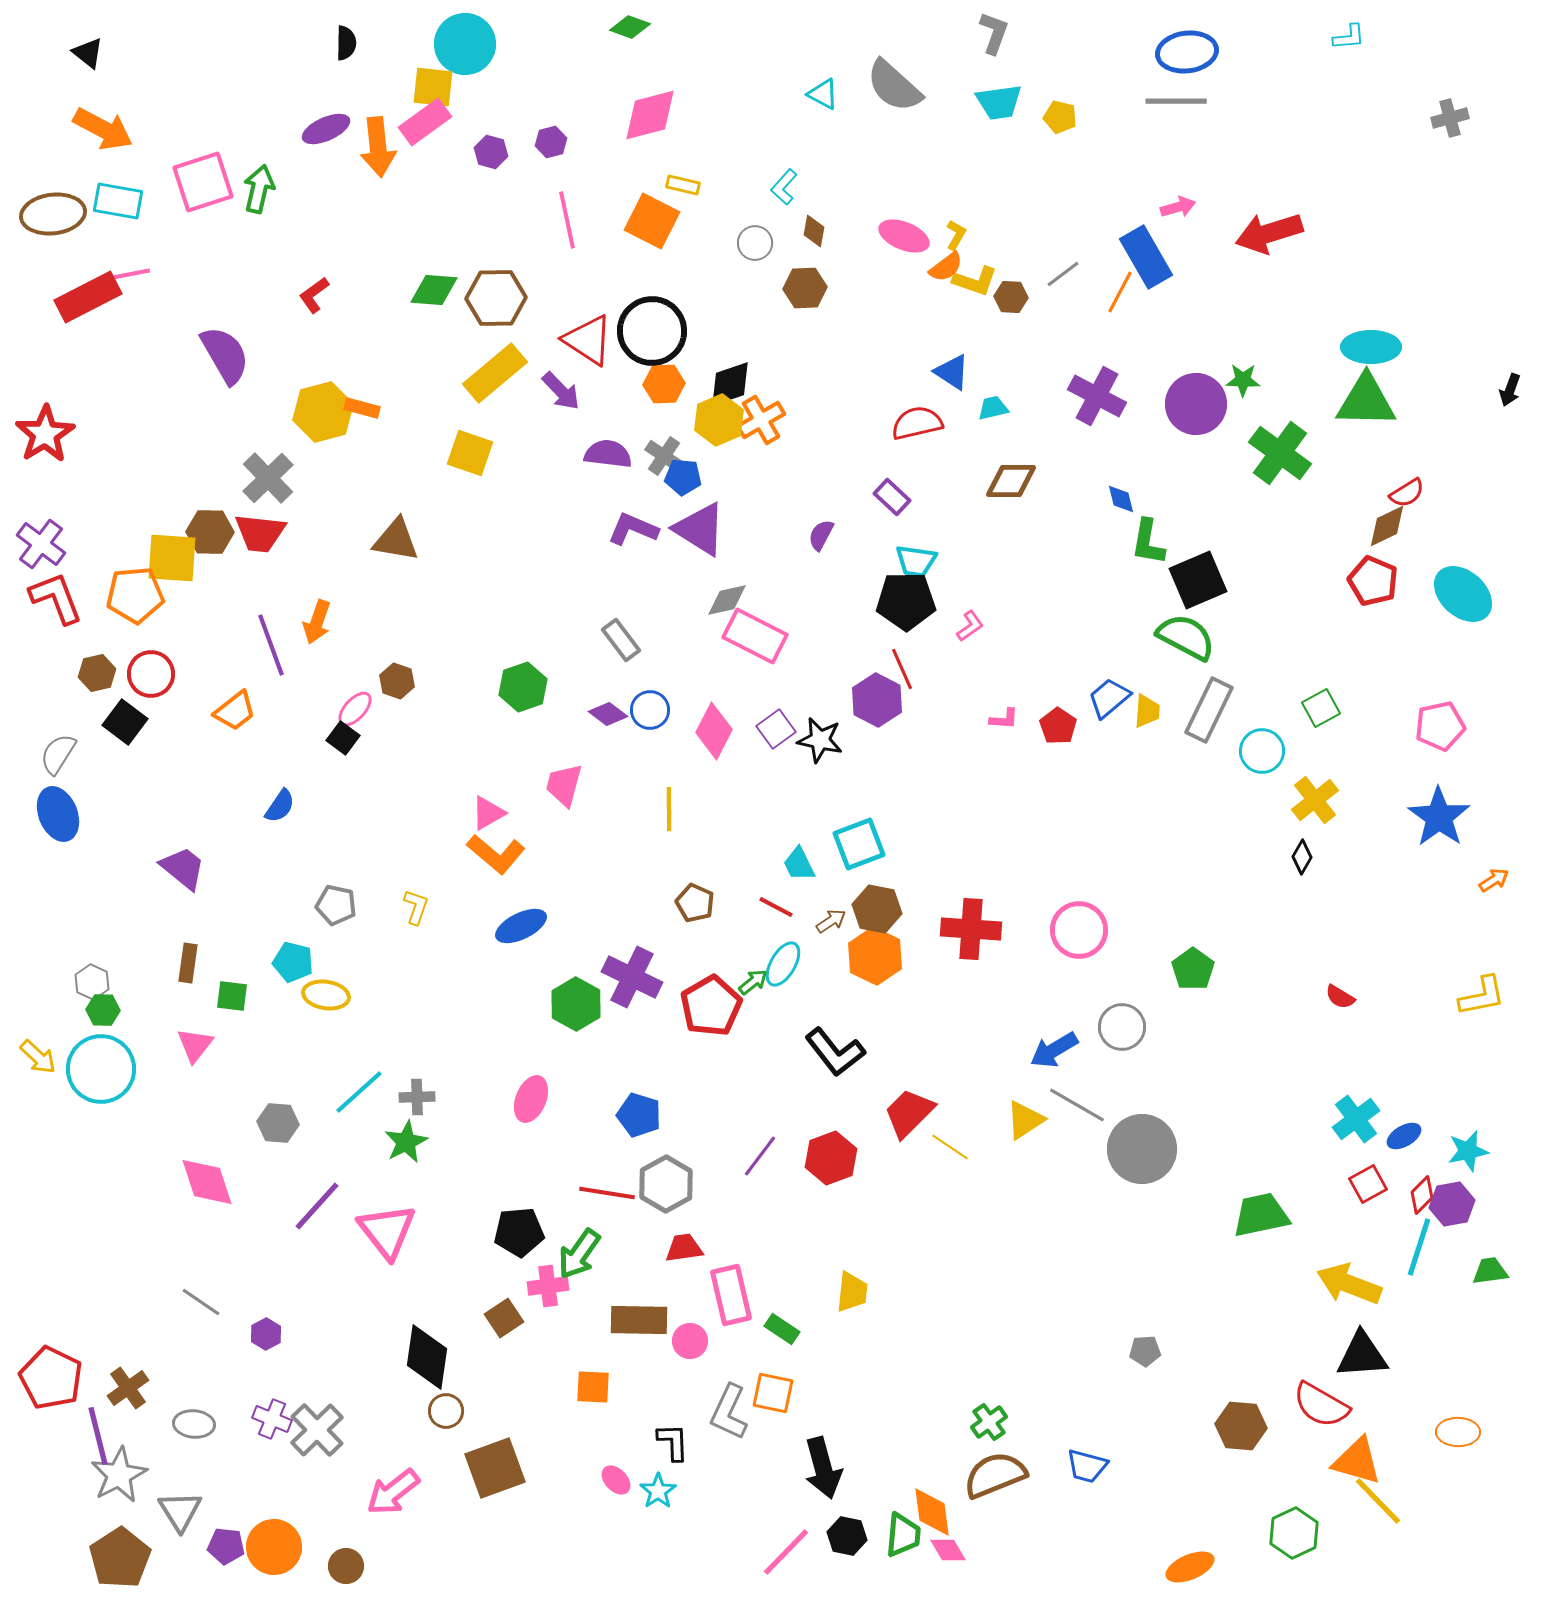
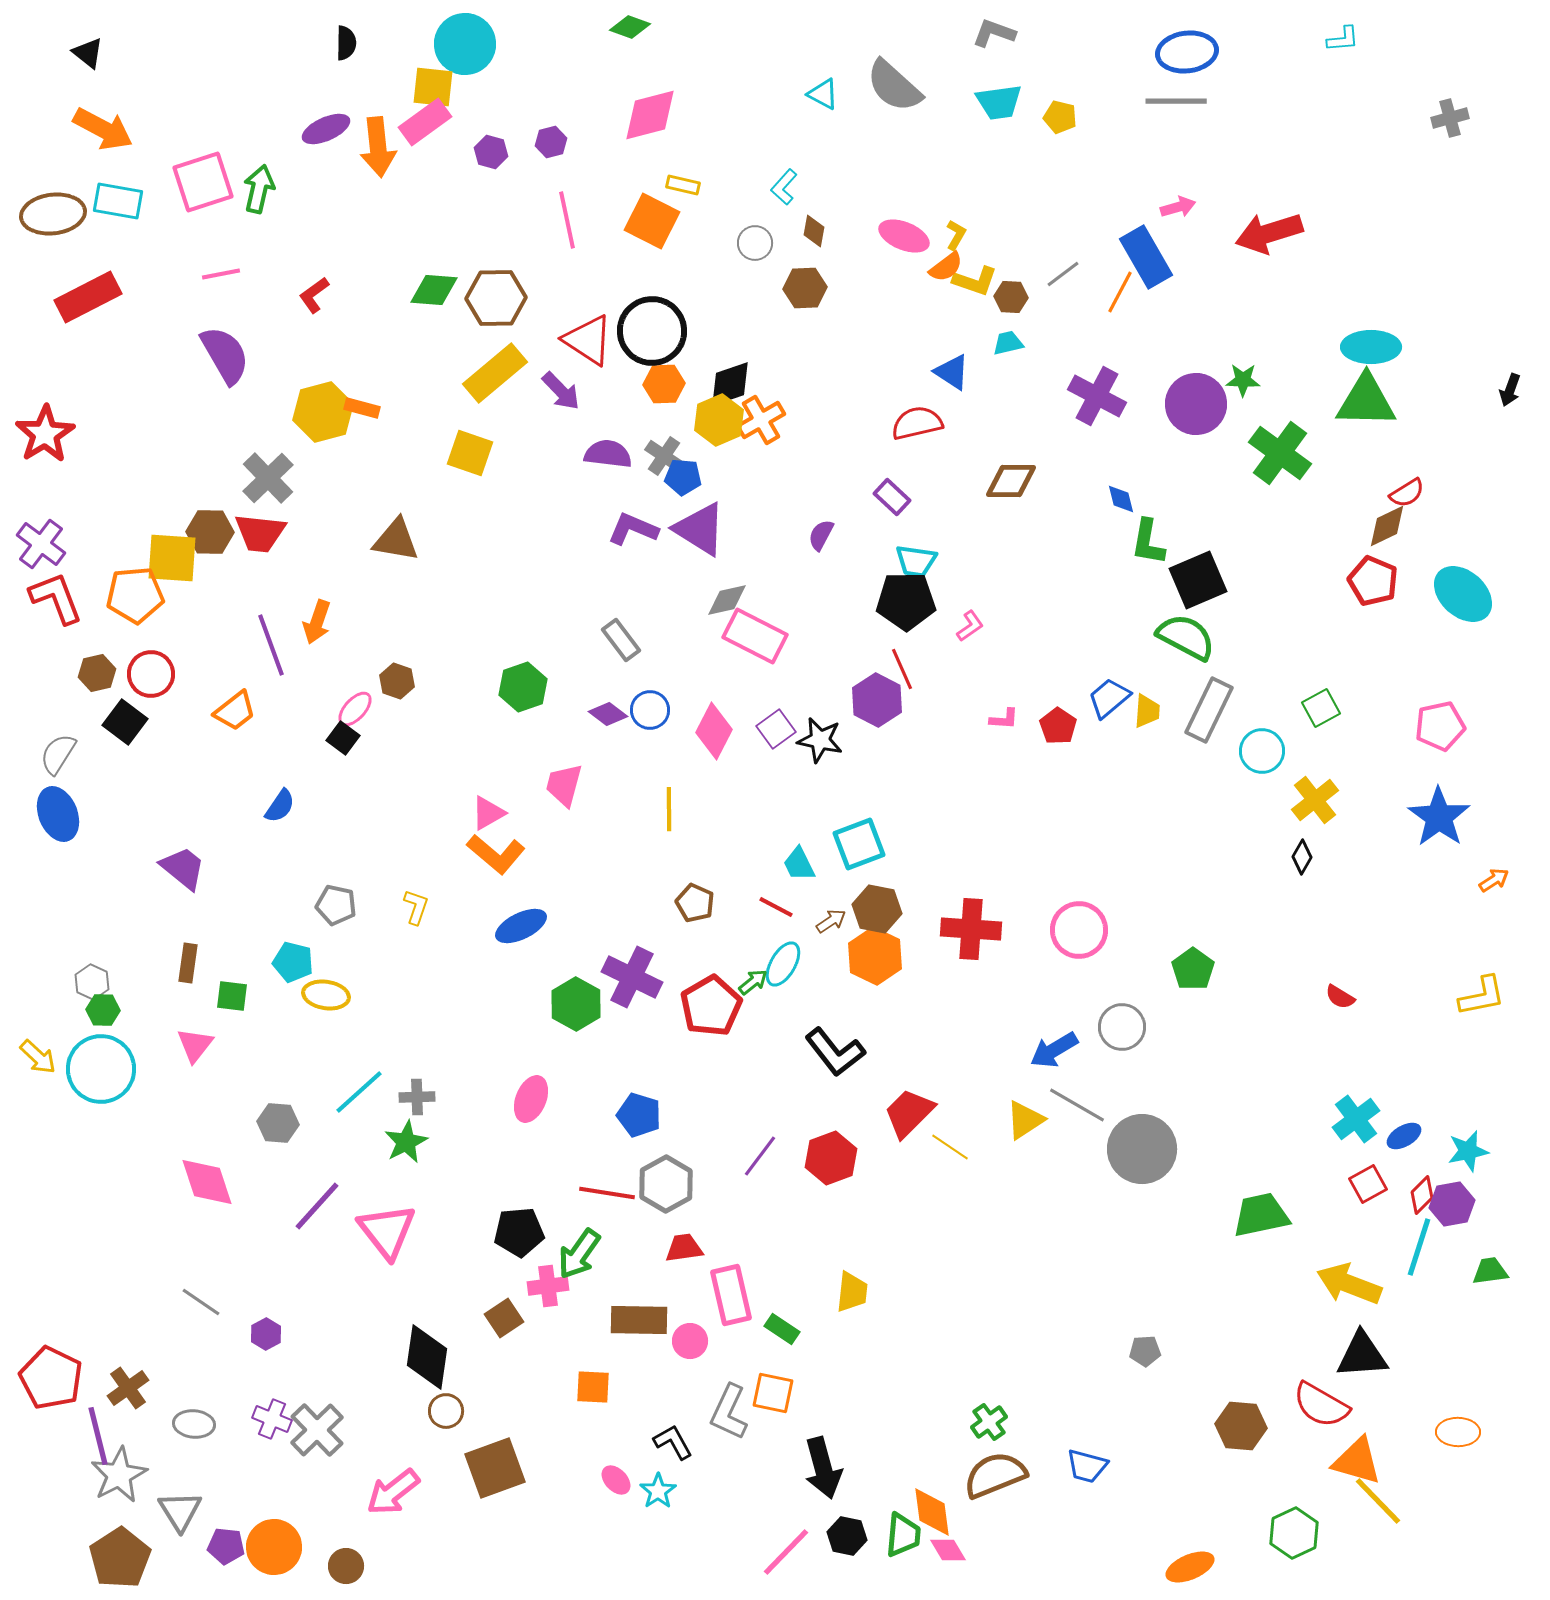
gray L-shape at (994, 33): rotated 90 degrees counterclockwise
cyan L-shape at (1349, 37): moved 6 px left, 2 px down
pink line at (131, 274): moved 90 px right
cyan trapezoid at (993, 408): moved 15 px right, 65 px up
black L-shape at (673, 1442): rotated 27 degrees counterclockwise
